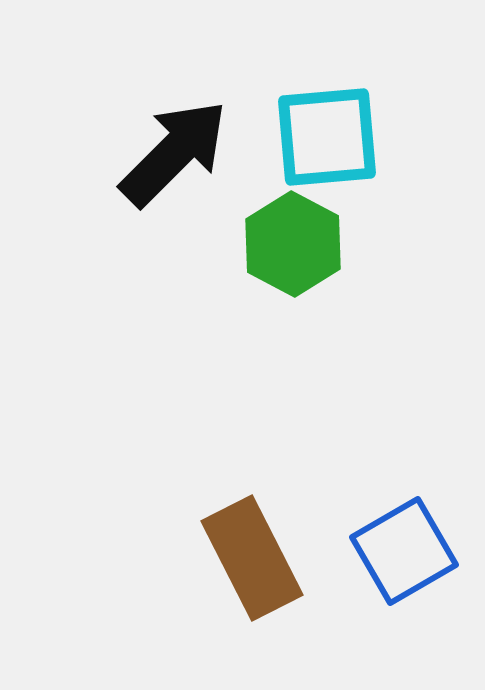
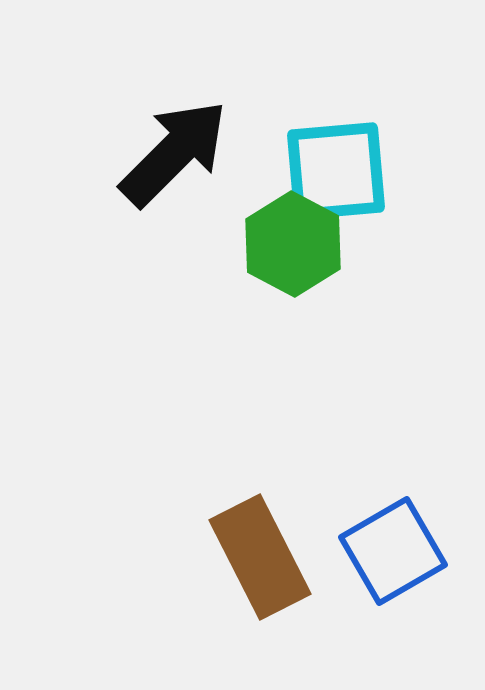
cyan square: moved 9 px right, 34 px down
blue square: moved 11 px left
brown rectangle: moved 8 px right, 1 px up
